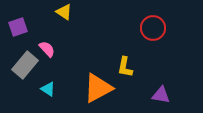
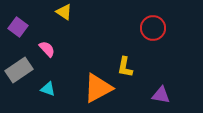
purple square: rotated 36 degrees counterclockwise
gray rectangle: moved 6 px left, 5 px down; rotated 16 degrees clockwise
cyan triangle: rotated 14 degrees counterclockwise
